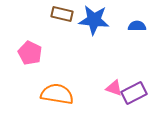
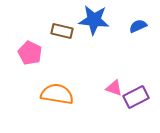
brown rectangle: moved 17 px down
blue semicircle: moved 1 px right; rotated 24 degrees counterclockwise
purple rectangle: moved 2 px right, 4 px down
